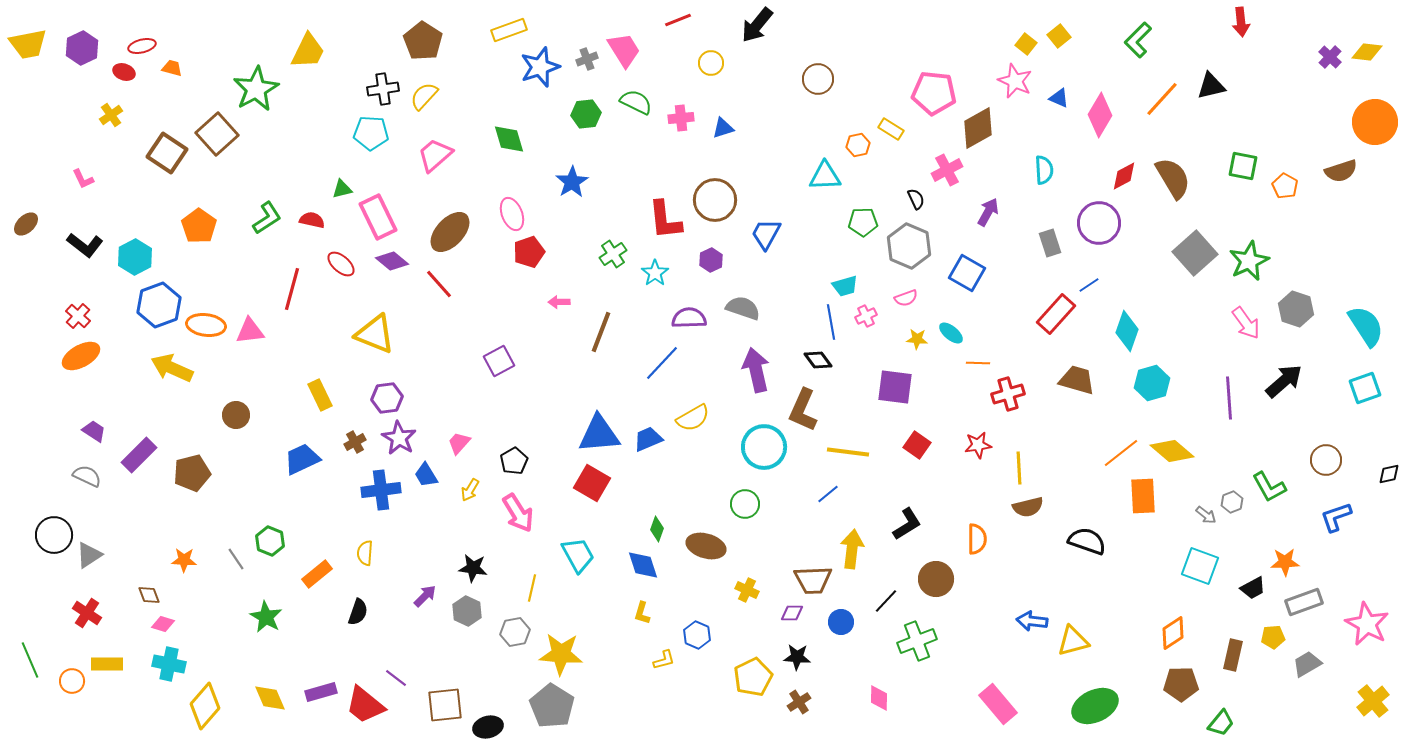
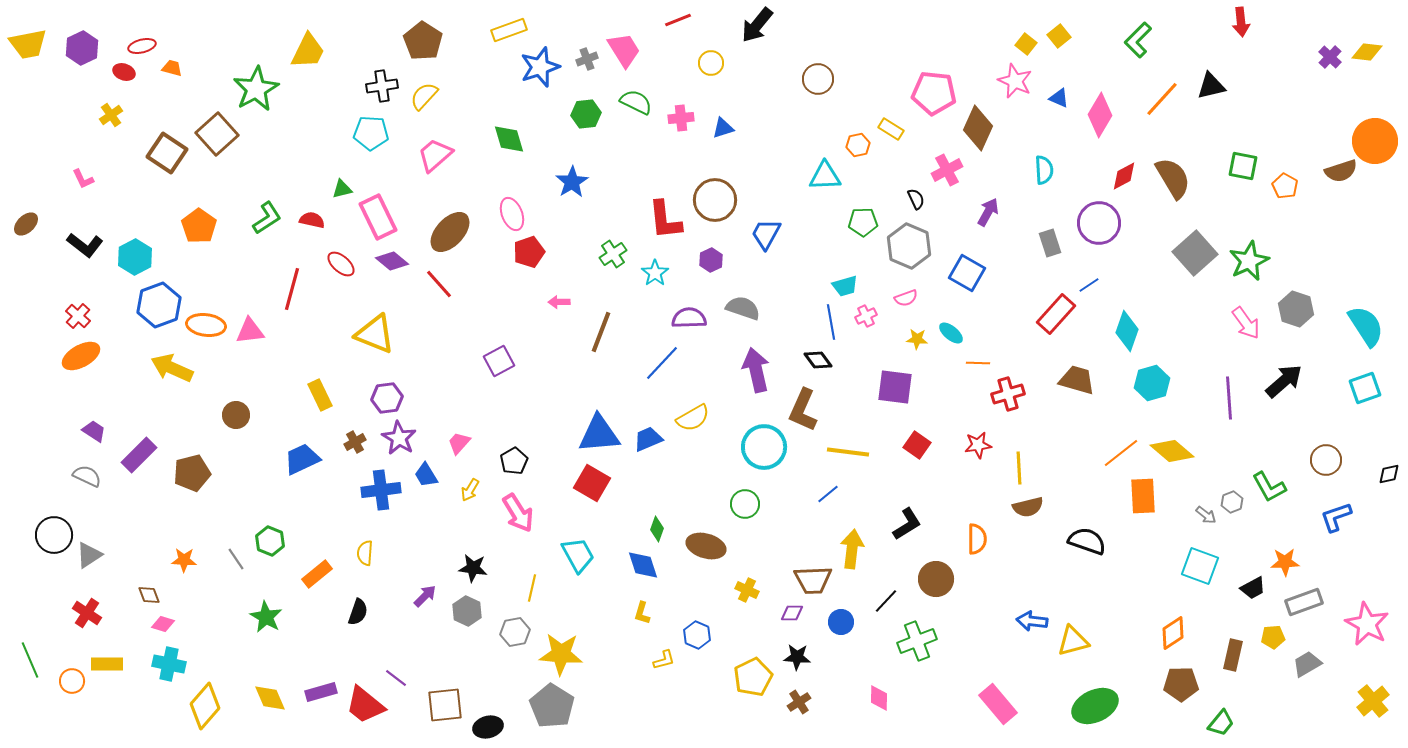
black cross at (383, 89): moved 1 px left, 3 px up
orange circle at (1375, 122): moved 19 px down
brown diamond at (978, 128): rotated 36 degrees counterclockwise
